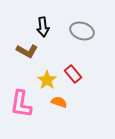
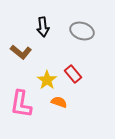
brown L-shape: moved 6 px left, 1 px down; rotated 10 degrees clockwise
